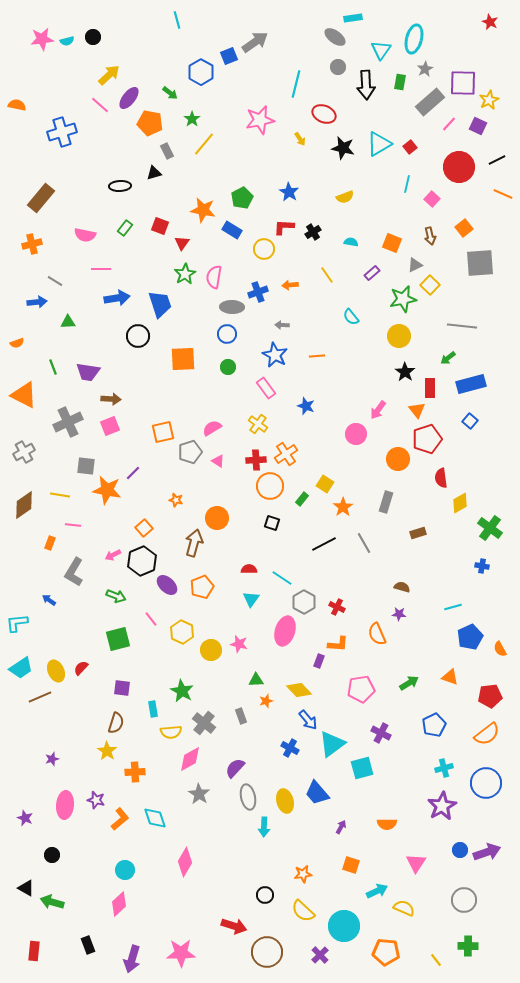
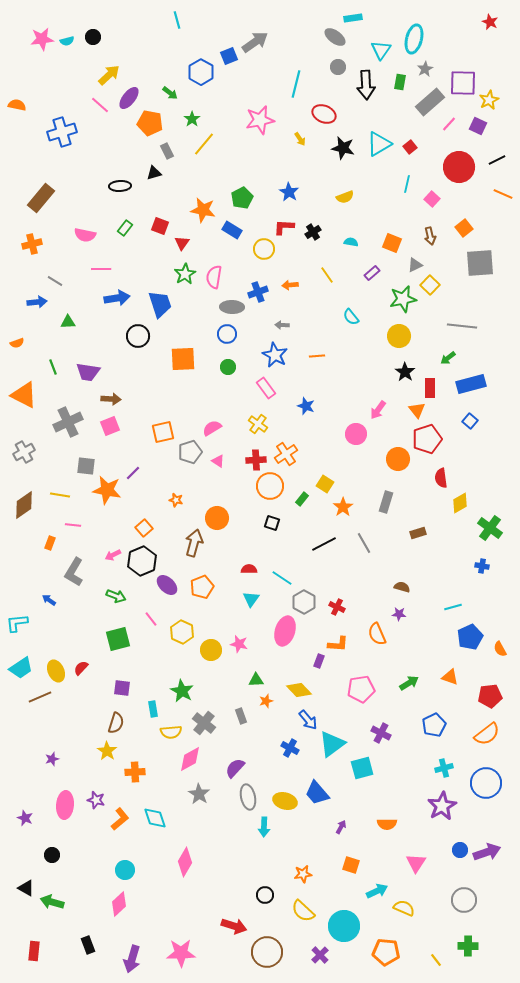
yellow ellipse at (285, 801): rotated 60 degrees counterclockwise
